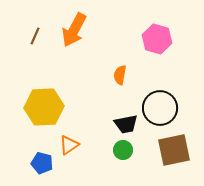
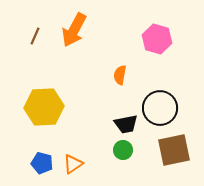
orange triangle: moved 4 px right, 19 px down
